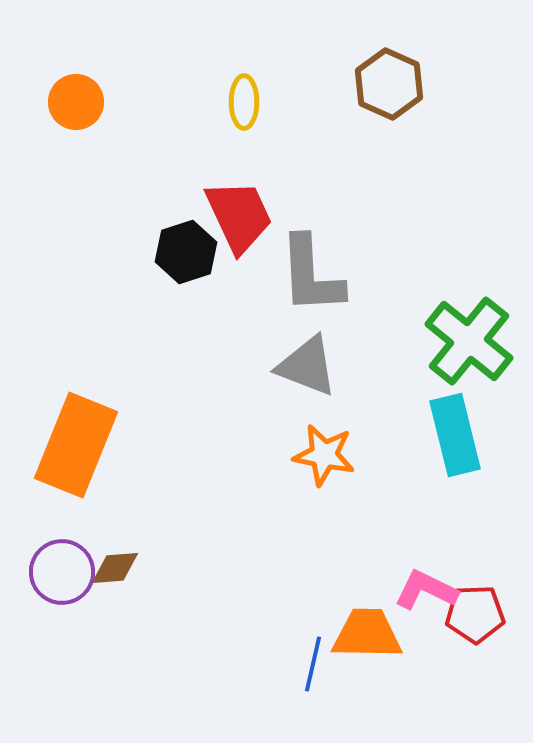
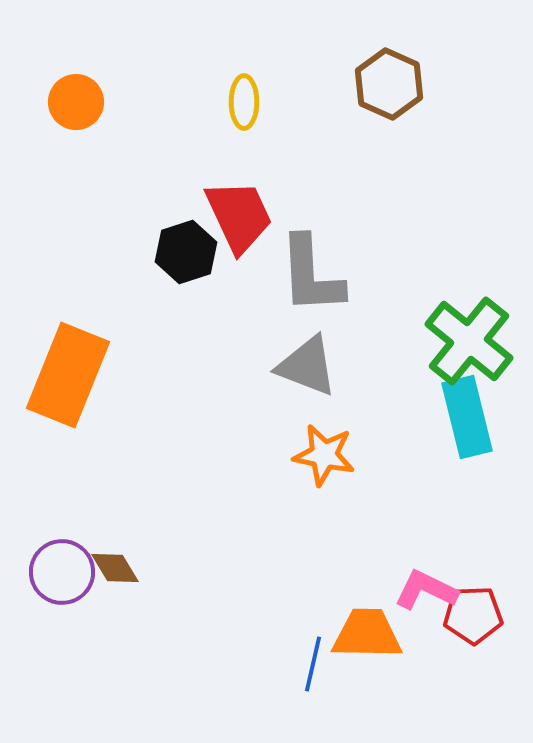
cyan rectangle: moved 12 px right, 18 px up
orange rectangle: moved 8 px left, 70 px up
brown diamond: rotated 63 degrees clockwise
red pentagon: moved 2 px left, 1 px down
